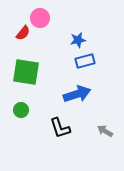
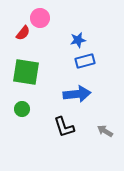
blue arrow: rotated 12 degrees clockwise
green circle: moved 1 px right, 1 px up
black L-shape: moved 4 px right, 1 px up
